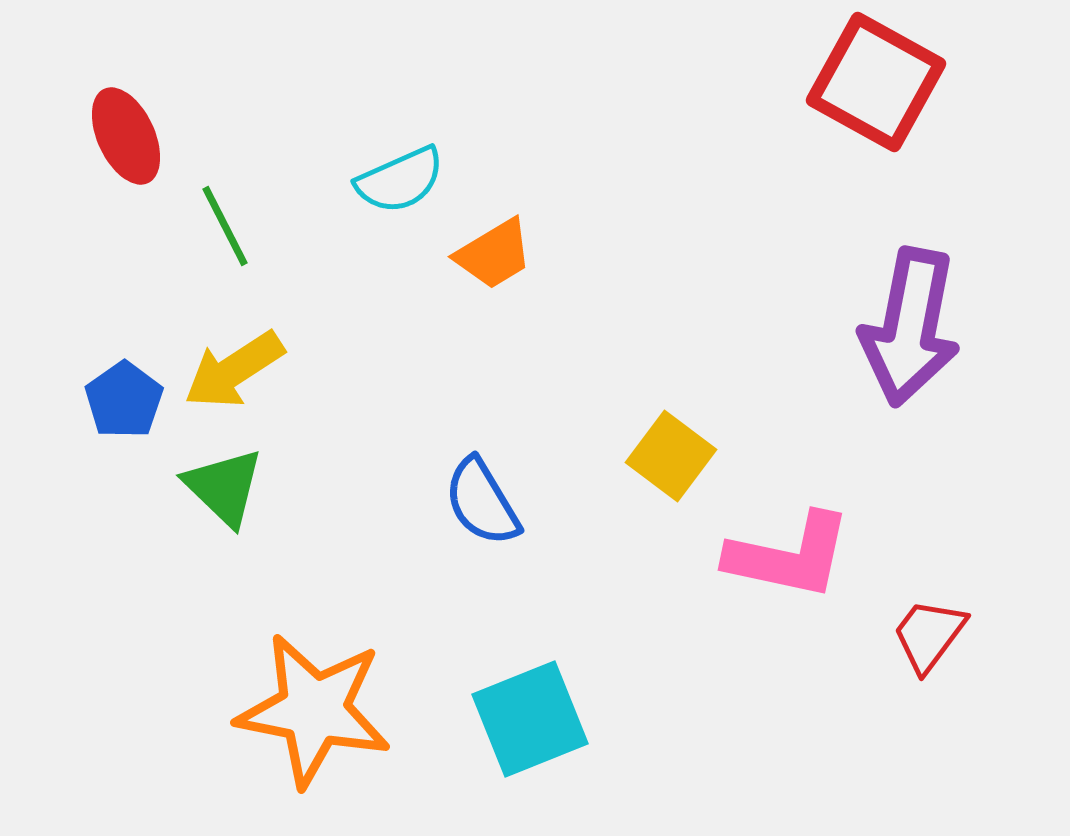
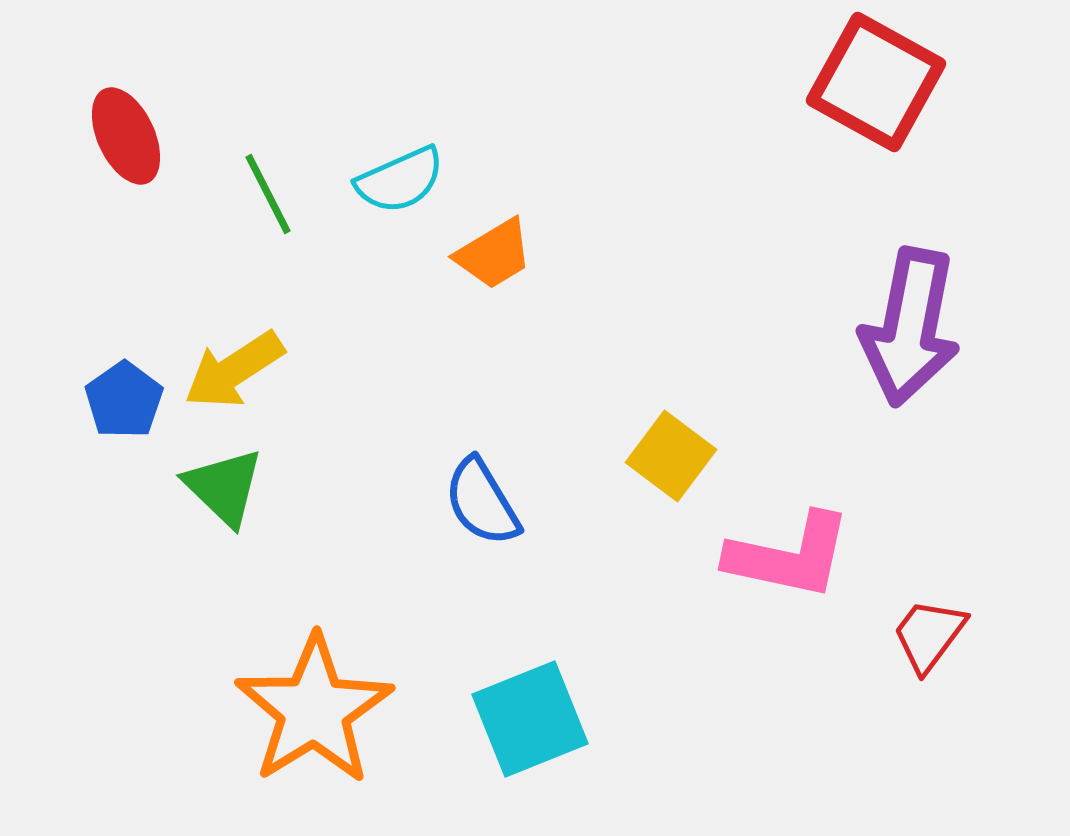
green line: moved 43 px right, 32 px up
orange star: rotated 29 degrees clockwise
